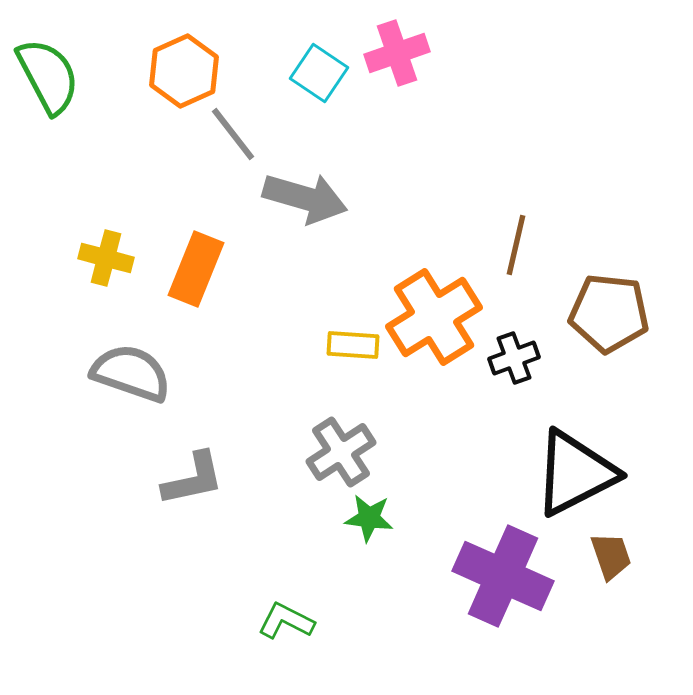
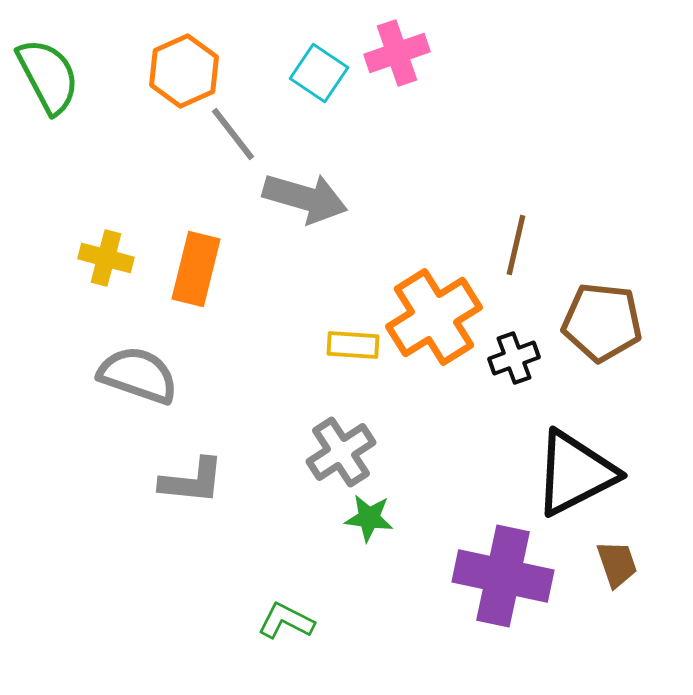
orange rectangle: rotated 8 degrees counterclockwise
brown pentagon: moved 7 px left, 9 px down
gray semicircle: moved 7 px right, 2 px down
gray L-shape: moved 1 px left, 2 px down; rotated 18 degrees clockwise
brown trapezoid: moved 6 px right, 8 px down
purple cross: rotated 12 degrees counterclockwise
